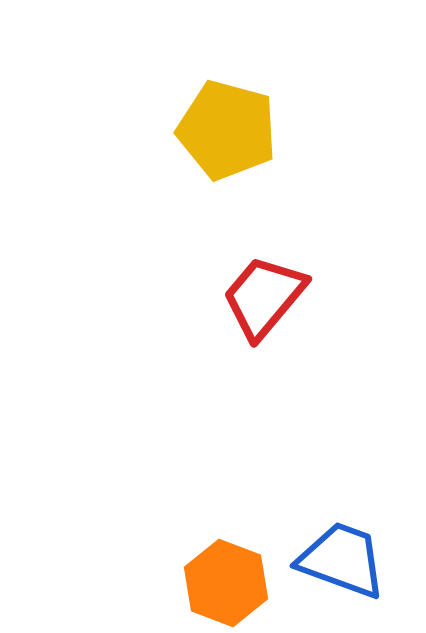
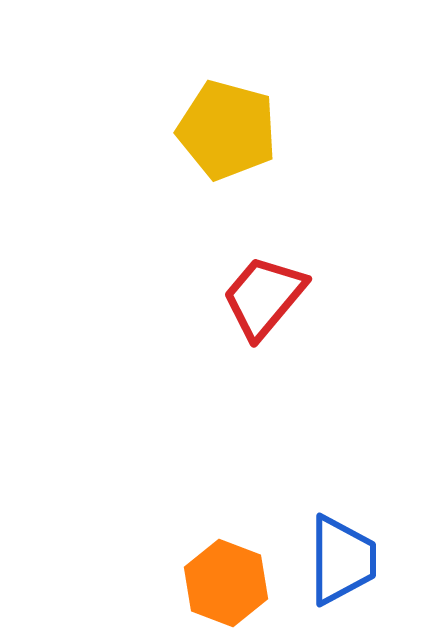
blue trapezoid: rotated 70 degrees clockwise
